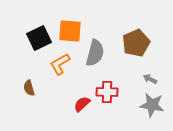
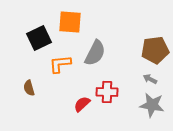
orange square: moved 9 px up
brown pentagon: moved 19 px right, 7 px down; rotated 16 degrees clockwise
gray semicircle: rotated 12 degrees clockwise
orange L-shape: rotated 25 degrees clockwise
